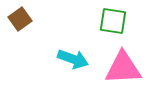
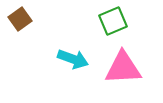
green square: rotated 32 degrees counterclockwise
